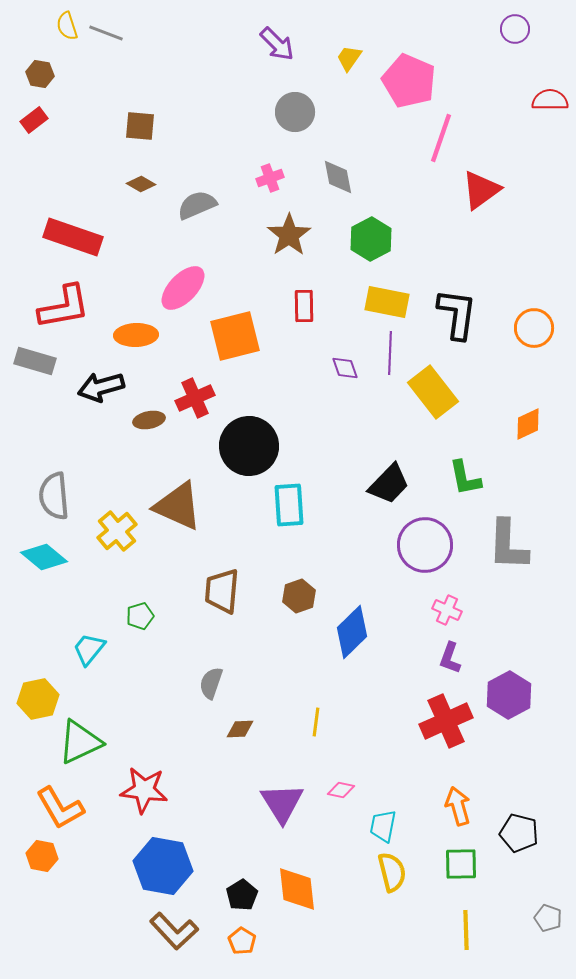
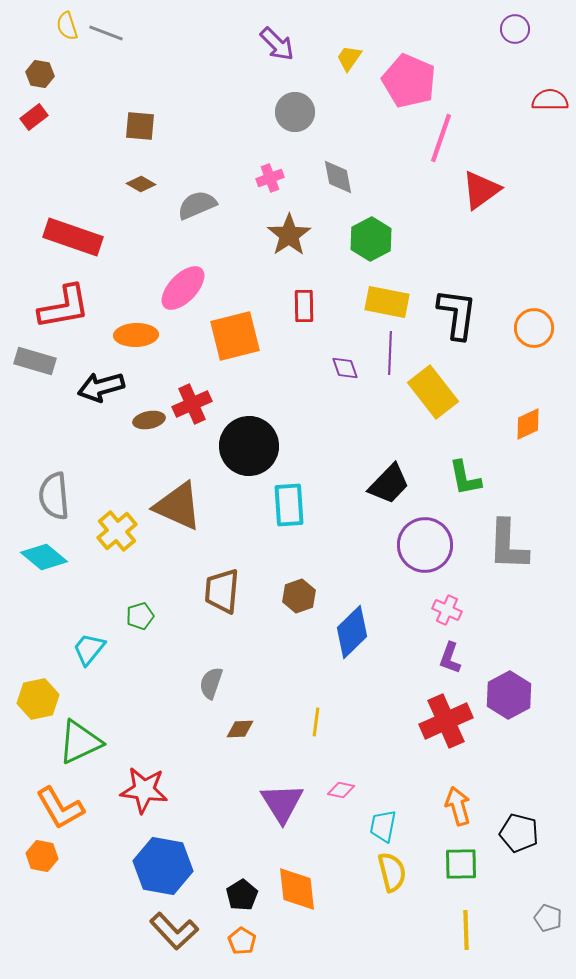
red rectangle at (34, 120): moved 3 px up
red cross at (195, 398): moved 3 px left, 6 px down
